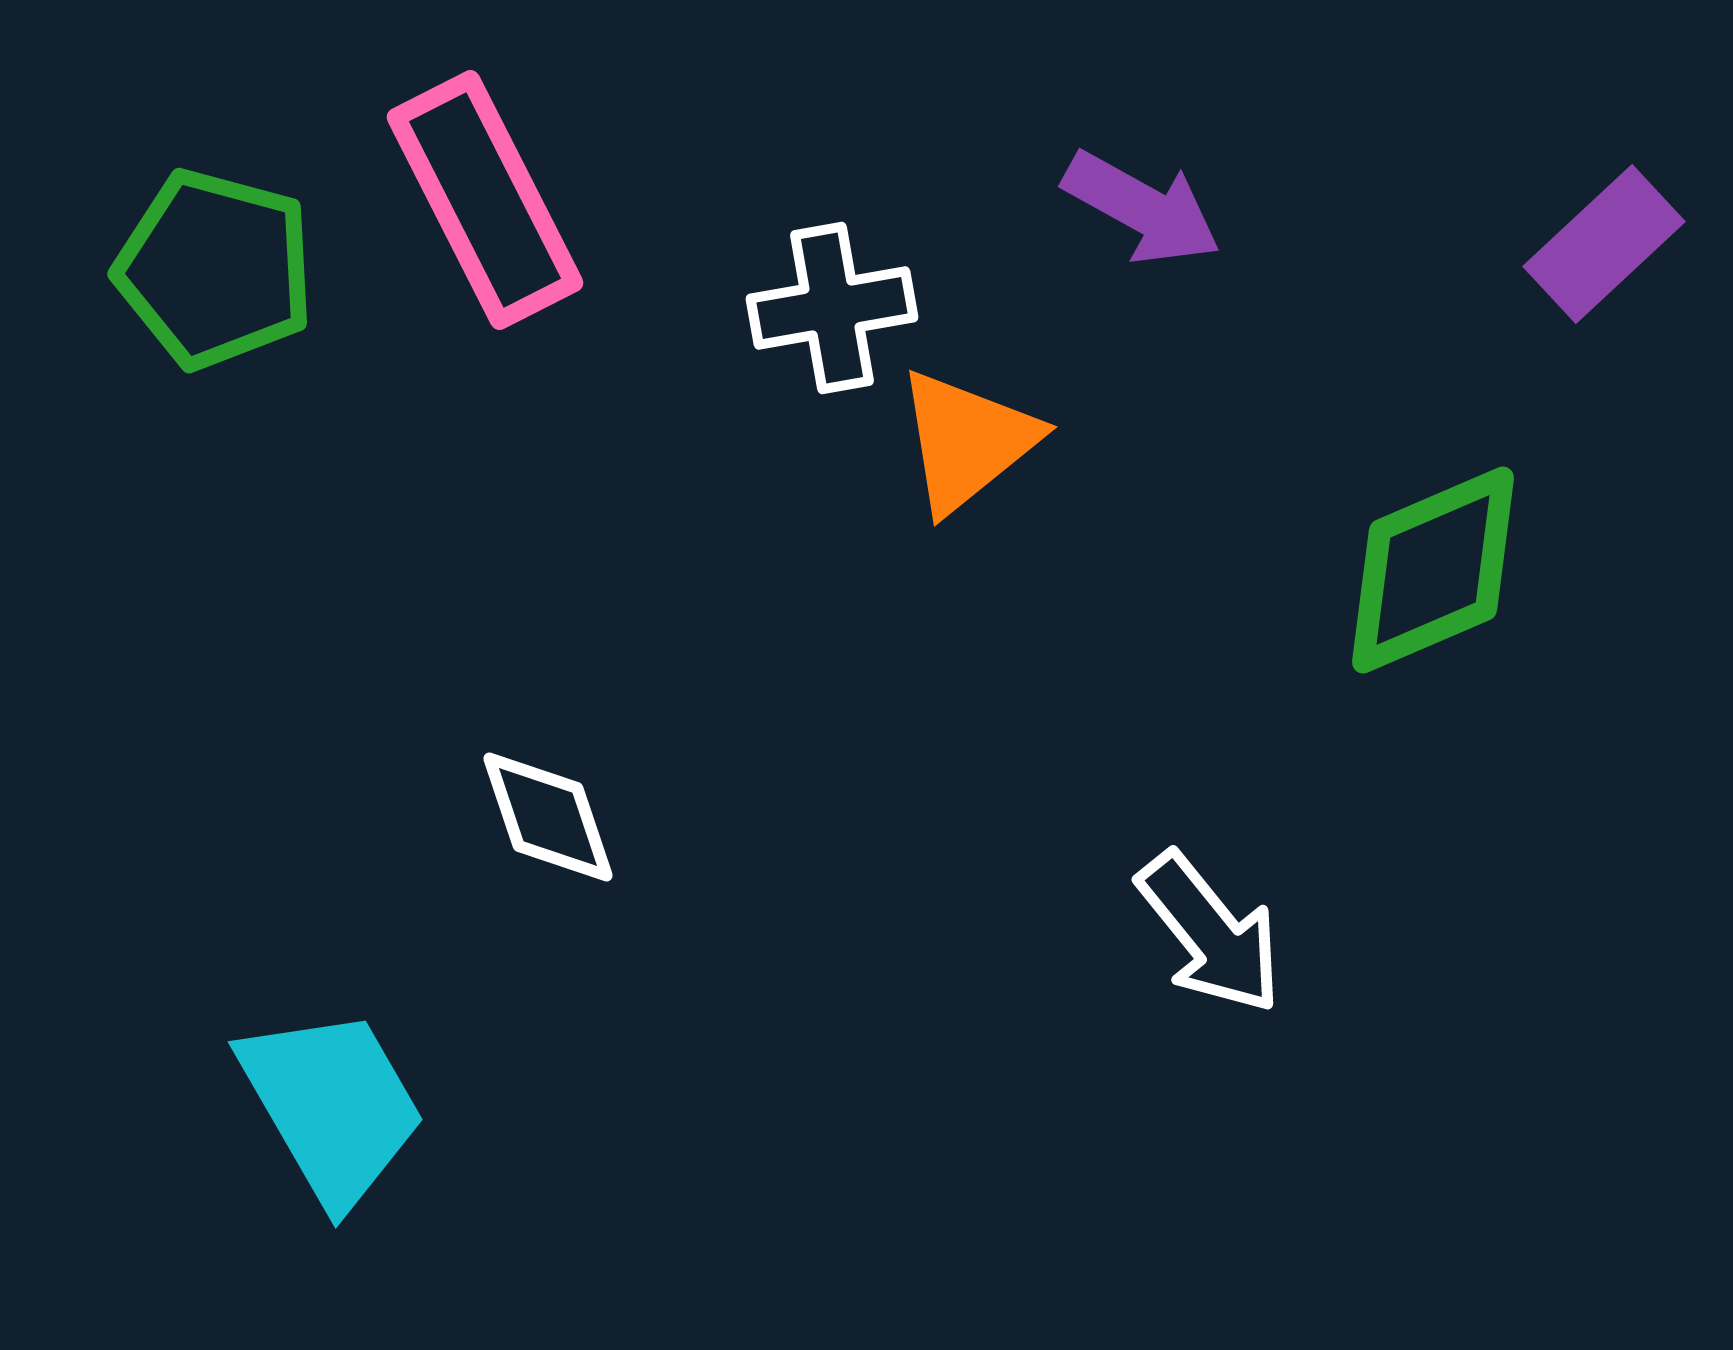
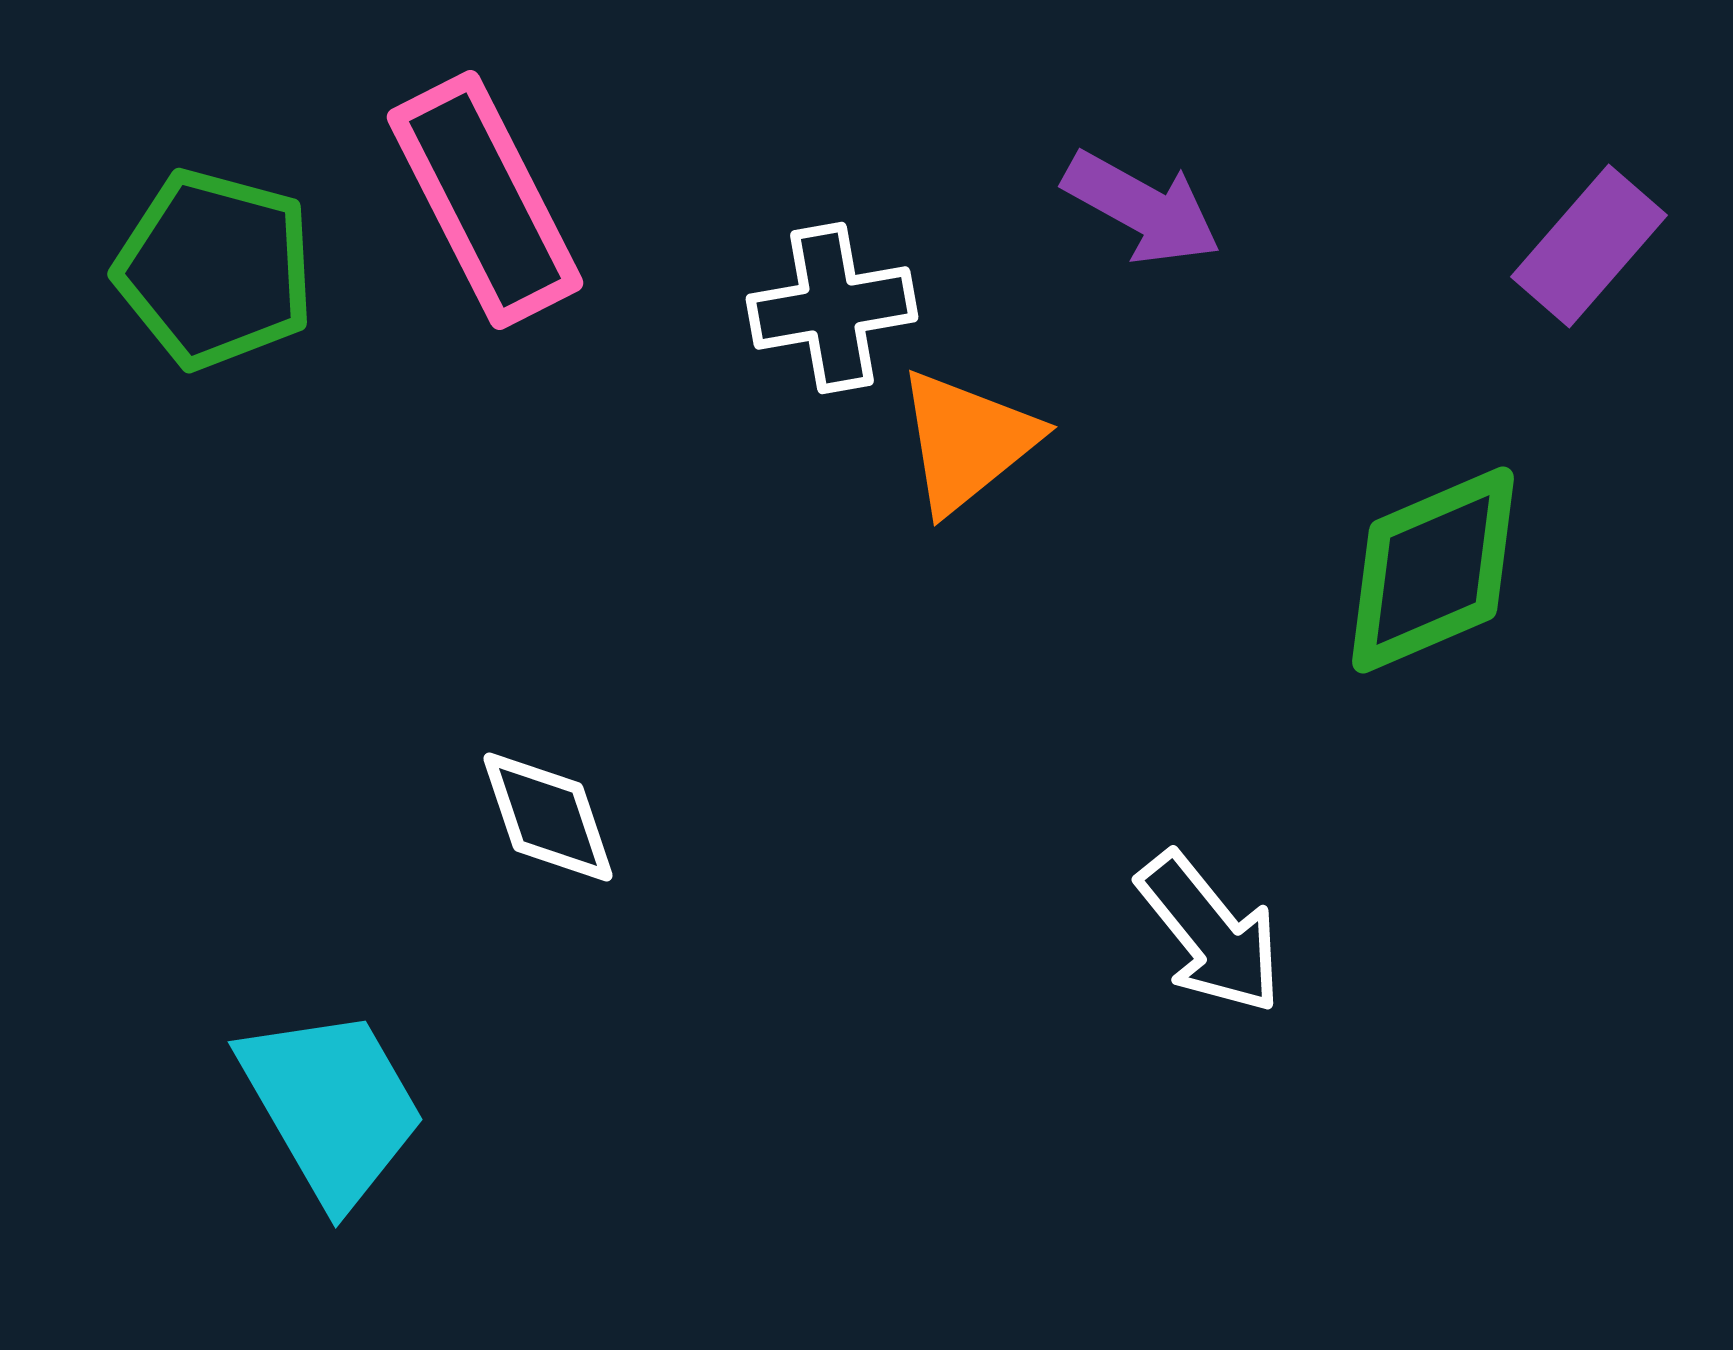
purple rectangle: moved 15 px left, 2 px down; rotated 6 degrees counterclockwise
